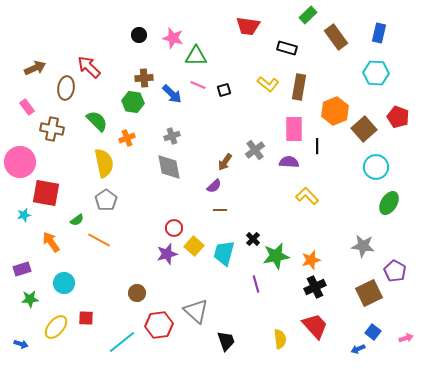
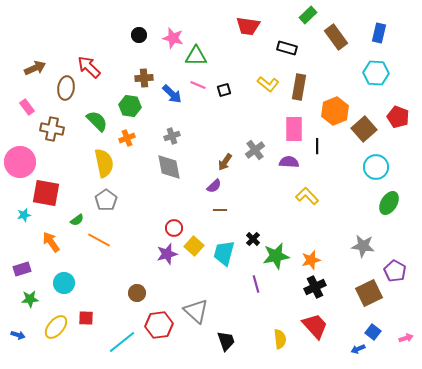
green hexagon at (133, 102): moved 3 px left, 4 px down
blue arrow at (21, 344): moved 3 px left, 9 px up
